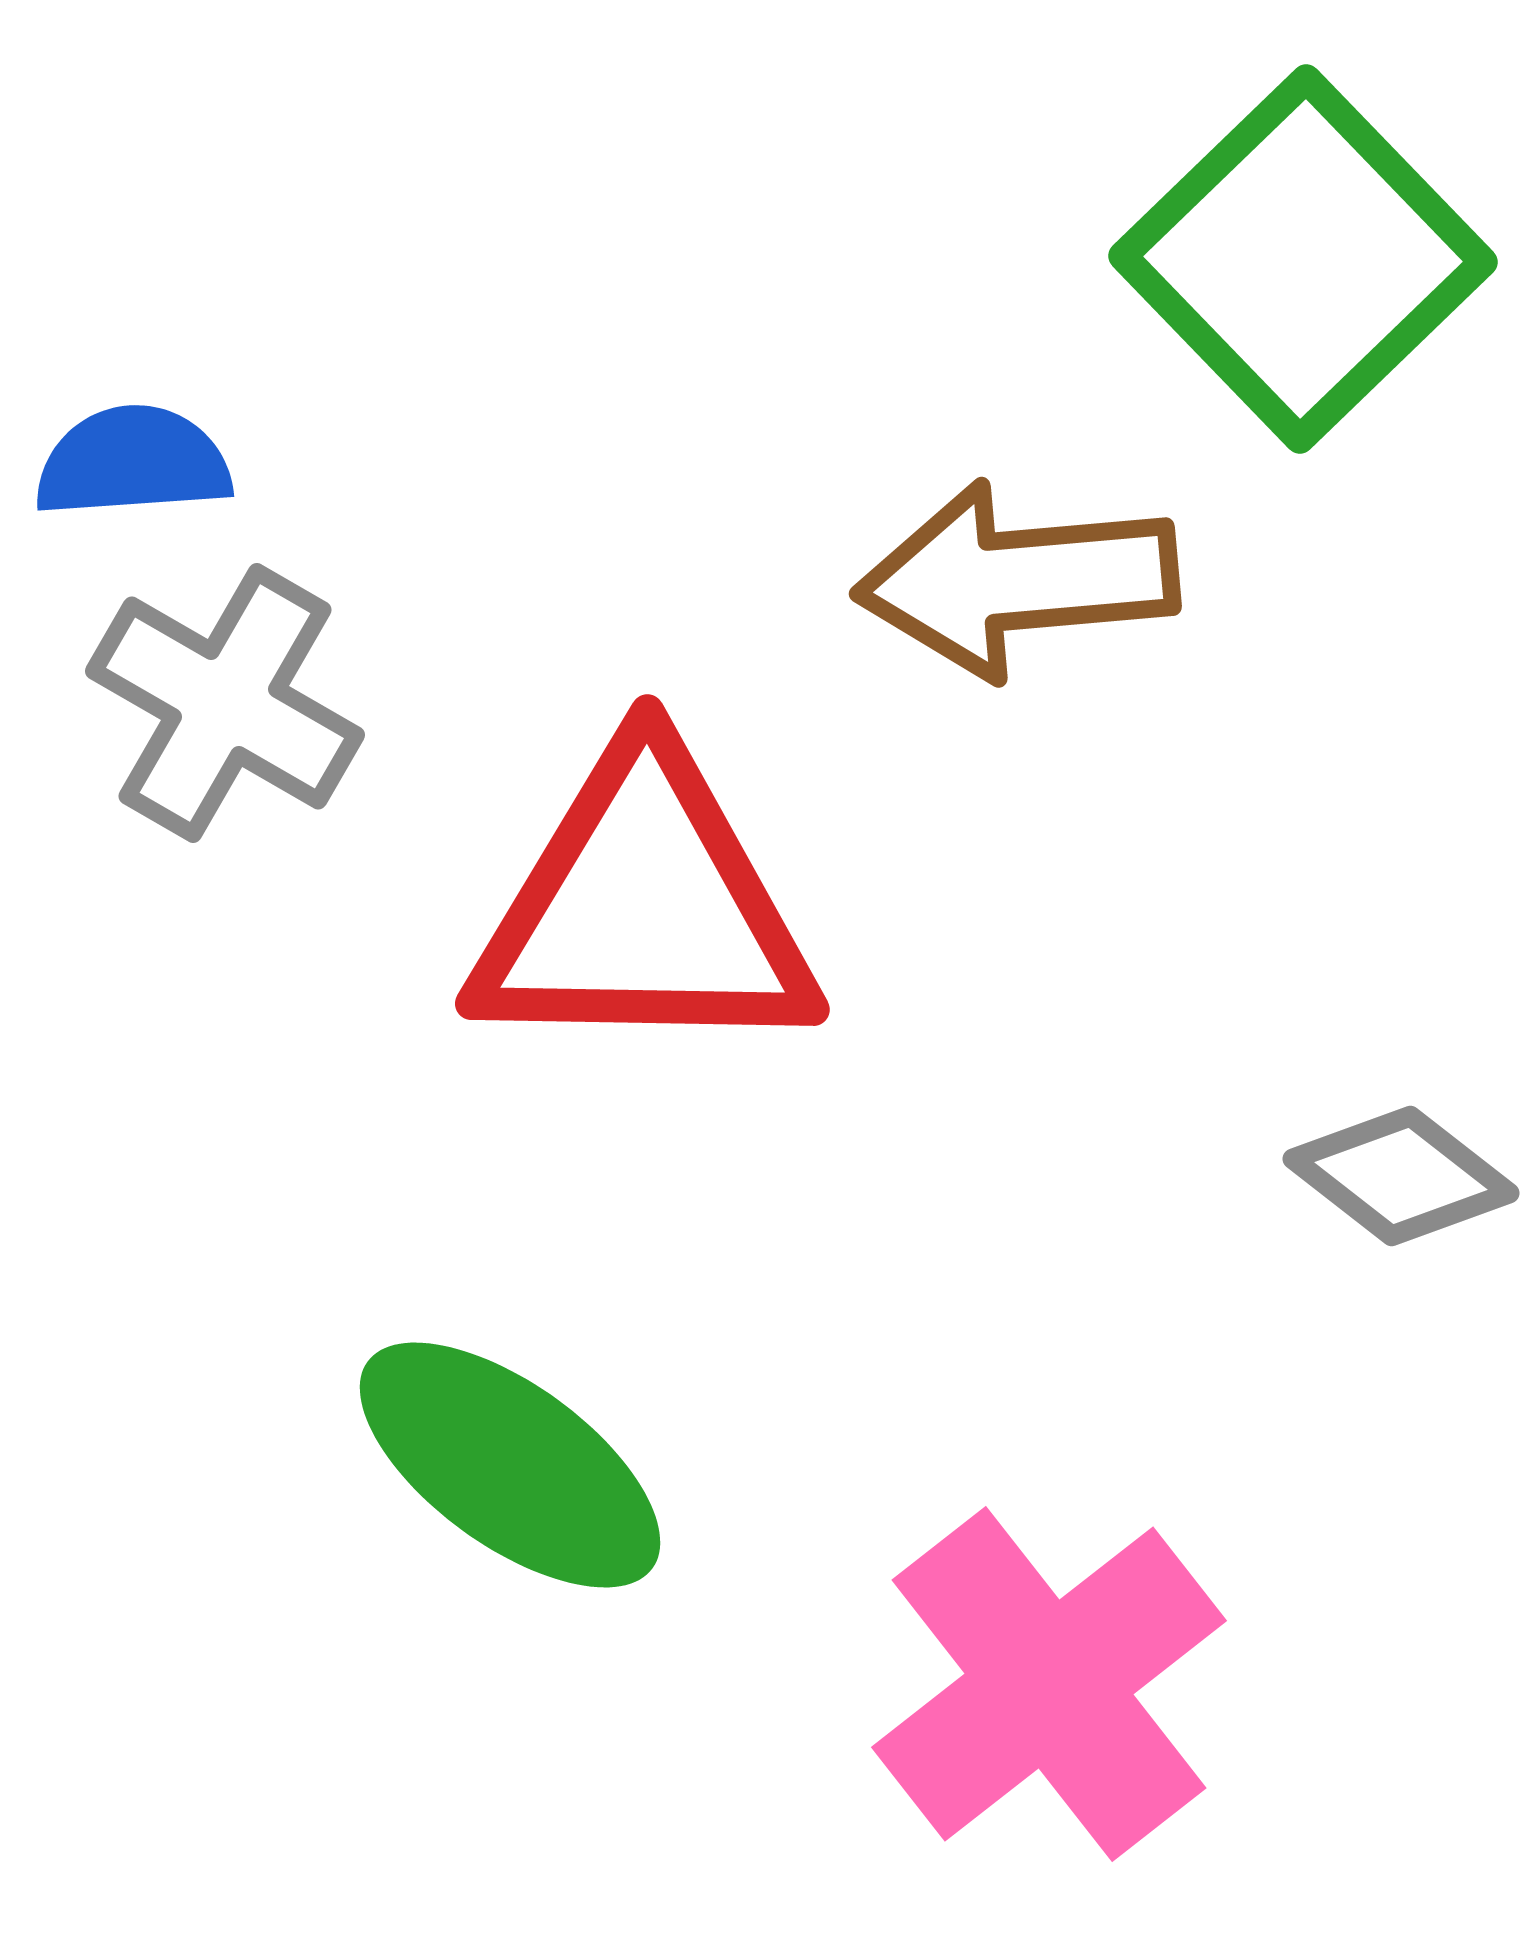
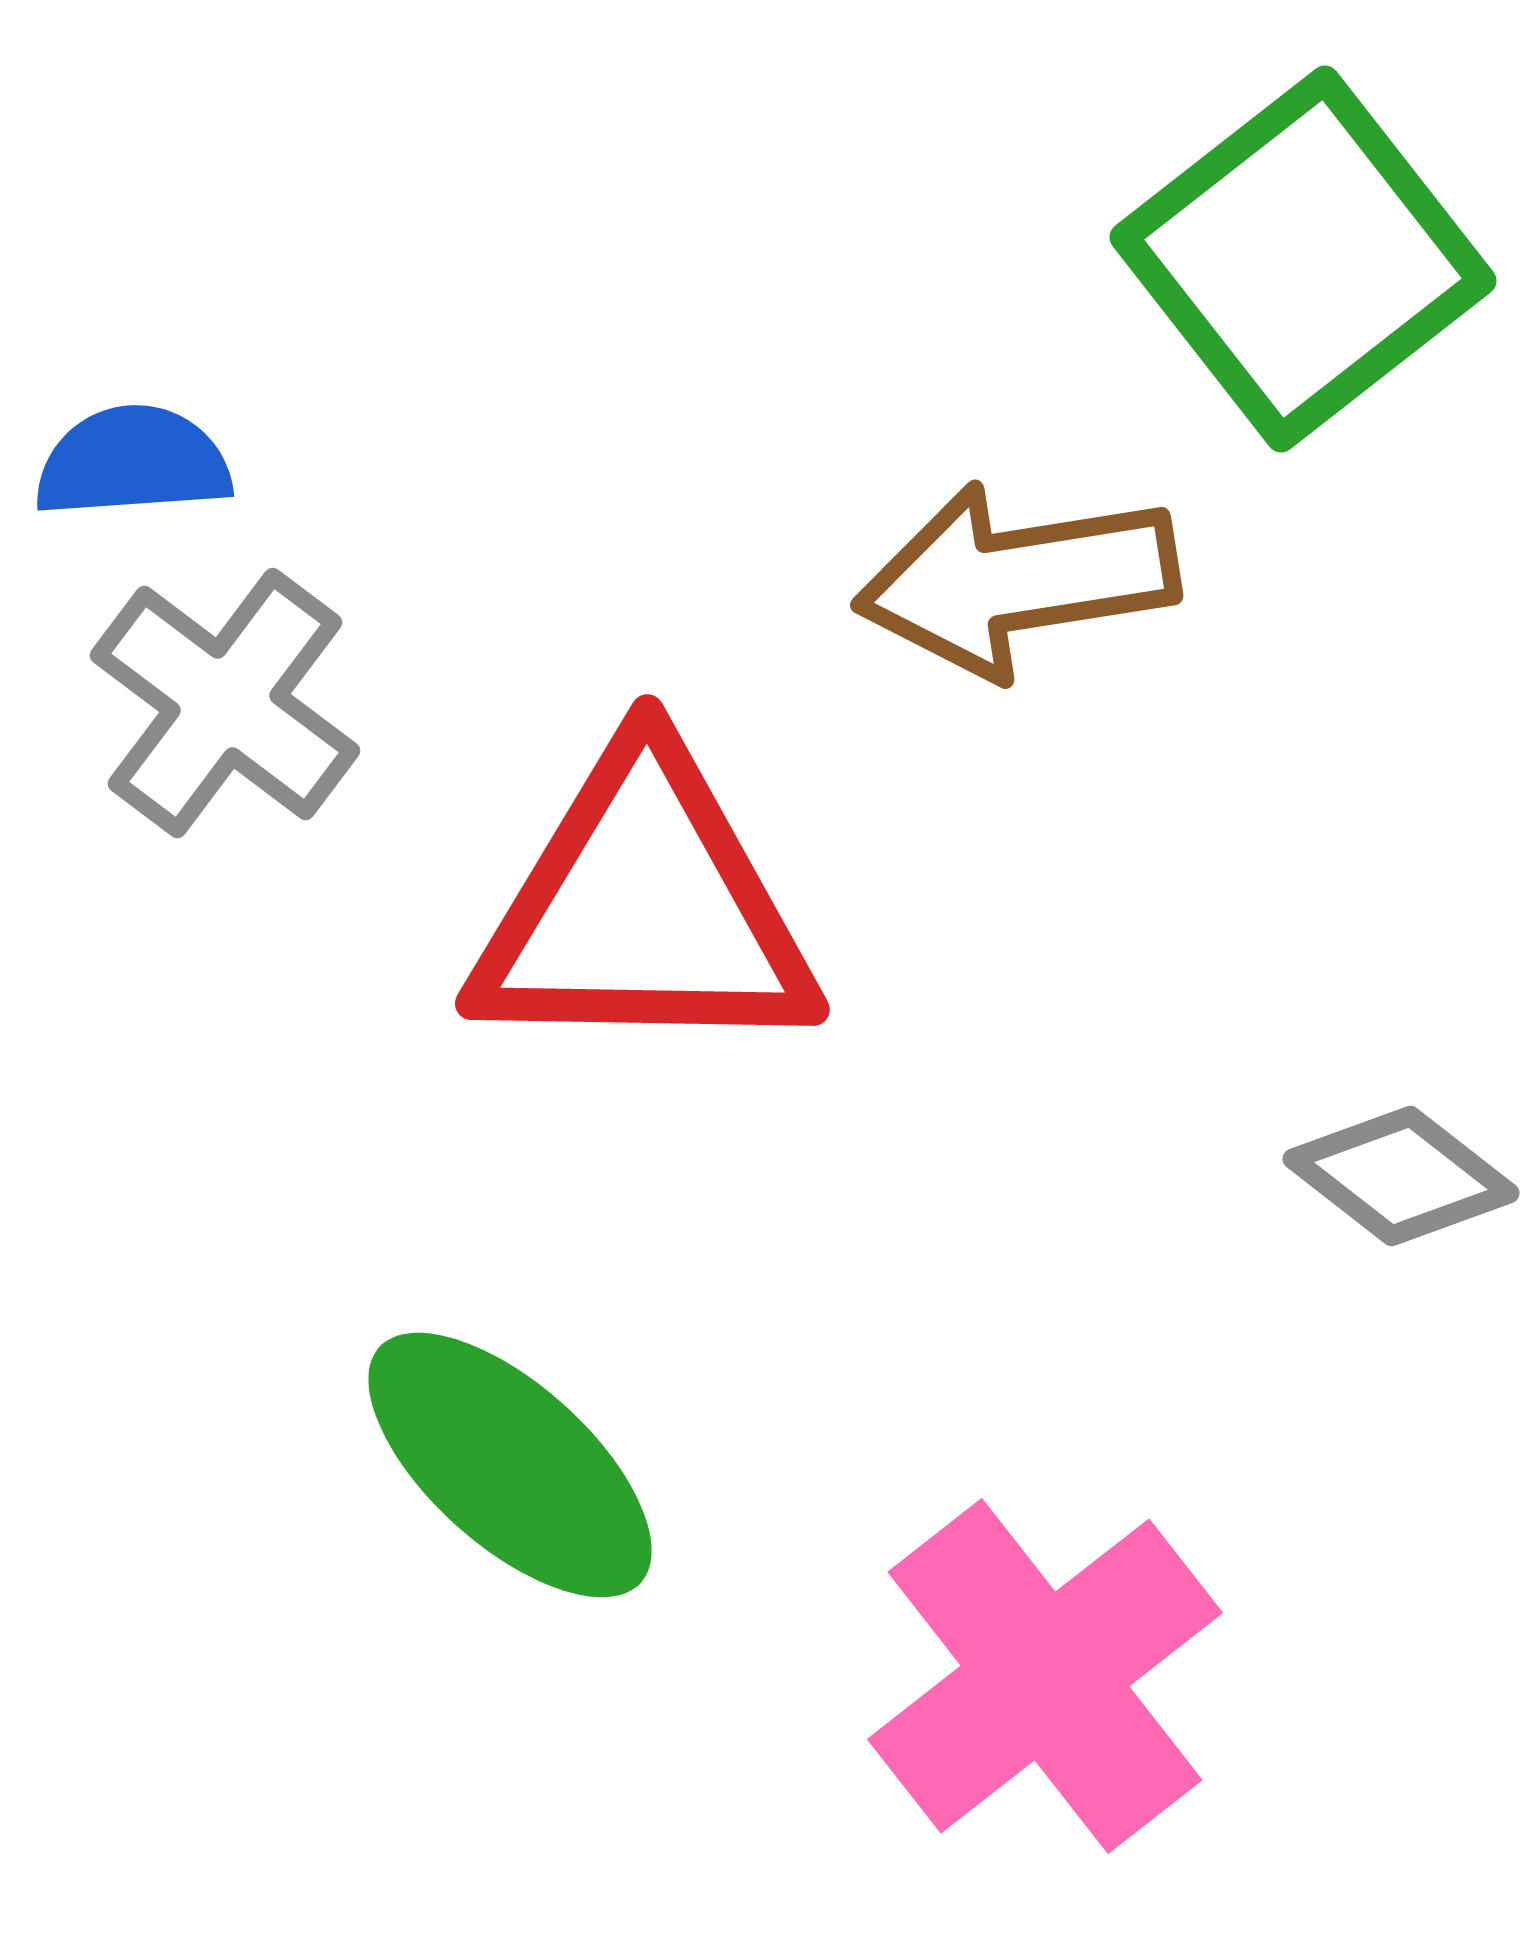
green square: rotated 6 degrees clockwise
brown arrow: rotated 4 degrees counterclockwise
gray cross: rotated 7 degrees clockwise
green ellipse: rotated 6 degrees clockwise
pink cross: moved 4 px left, 8 px up
